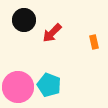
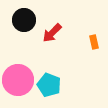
pink circle: moved 7 px up
